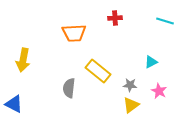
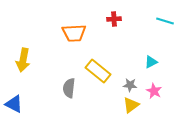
red cross: moved 1 px left, 1 px down
pink star: moved 5 px left
